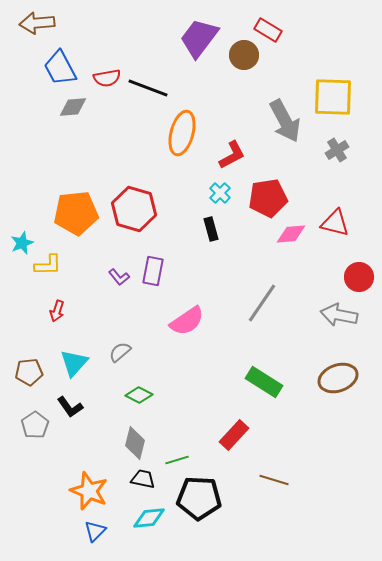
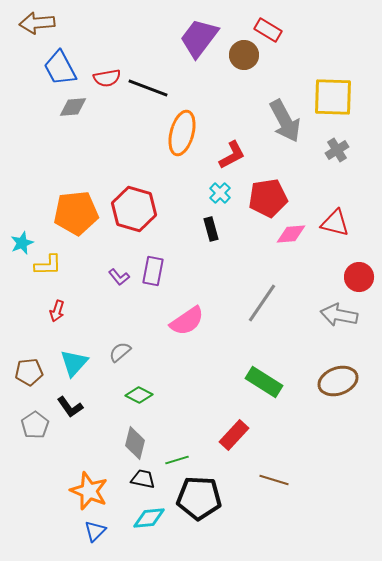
brown ellipse at (338, 378): moved 3 px down
